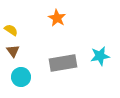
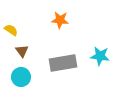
orange star: moved 3 px right, 2 px down; rotated 24 degrees counterclockwise
brown triangle: moved 9 px right
cyan star: rotated 18 degrees clockwise
